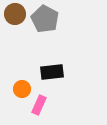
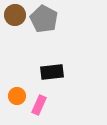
brown circle: moved 1 px down
gray pentagon: moved 1 px left
orange circle: moved 5 px left, 7 px down
